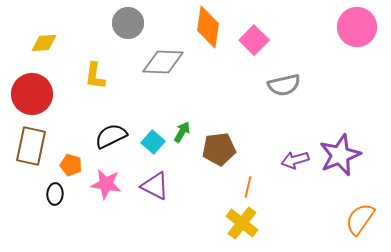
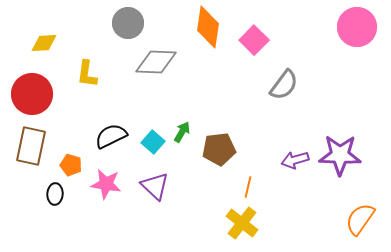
gray diamond: moved 7 px left
yellow L-shape: moved 8 px left, 2 px up
gray semicircle: rotated 40 degrees counterclockwise
purple star: rotated 24 degrees clockwise
purple triangle: rotated 16 degrees clockwise
